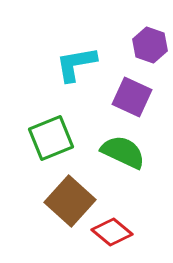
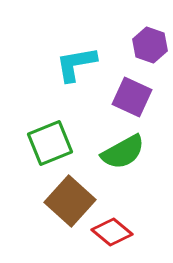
green square: moved 1 px left, 5 px down
green semicircle: rotated 126 degrees clockwise
